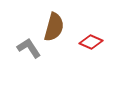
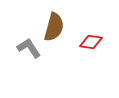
red diamond: rotated 15 degrees counterclockwise
